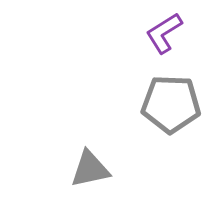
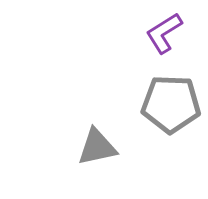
gray triangle: moved 7 px right, 22 px up
